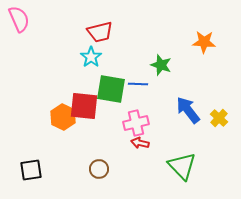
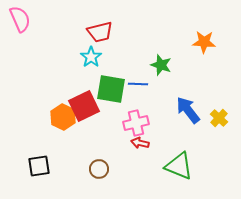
pink semicircle: moved 1 px right
red square: rotated 32 degrees counterclockwise
green triangle: moved 3 px left; rotated 24 degrees counterclockwise
black square: moved 8 px right, 4 px up
